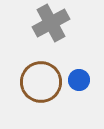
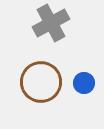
blue circle: moved 5 px right, 3 px down
